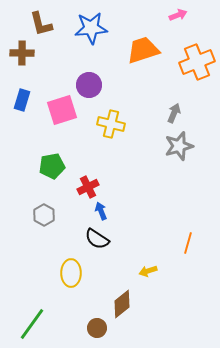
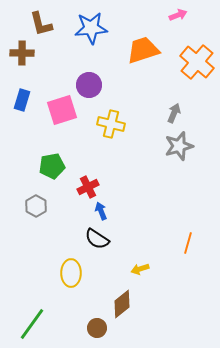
orange cross: rotated 28 degrees counterclockwise
gray hexagon: moved 8 px left, 9 px up
yellow arrow: moved 8 px left, 2 px up
